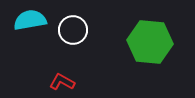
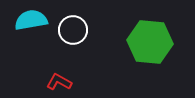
cyan semicircle: moved 1 px right
red L-shape: moved 3 px left
